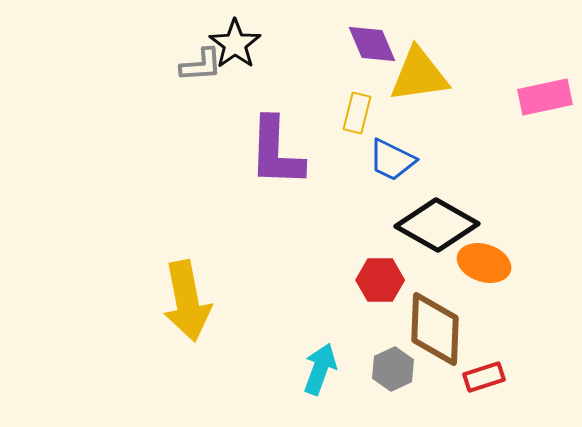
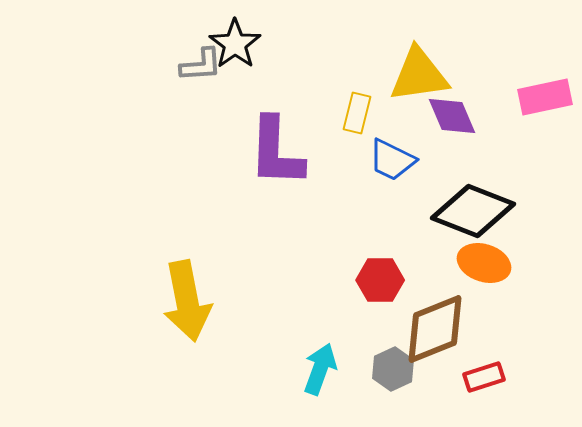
purple diamond: moved 80 px right, 72 px down
black diamond: moved 36 px right, 14 px up; rotated 8 degrees counterclockwise
brown diamond: rotated 66 degrees clockwise
